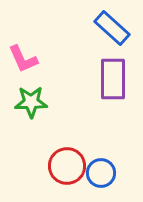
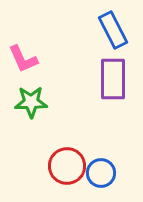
blue rectangle: moved 1 px right, 2 px down; rotated 21 degrees clockwise
